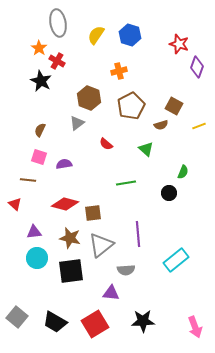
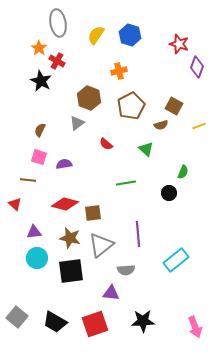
red square at (95, 324): rotated 12 degrees clockwise
